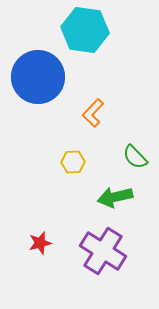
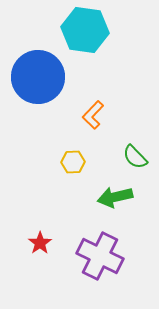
orange L-shape: moved 2 px down
red star: rotated 20 degrees counterclockwise
purple cross: moved 3 px left, 5 px down; rotated 6 degrees counterclockwise
